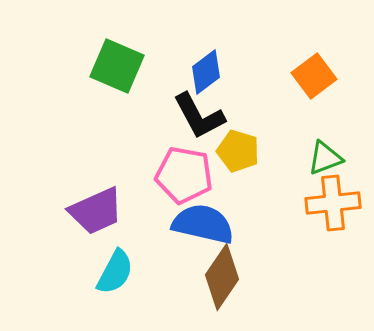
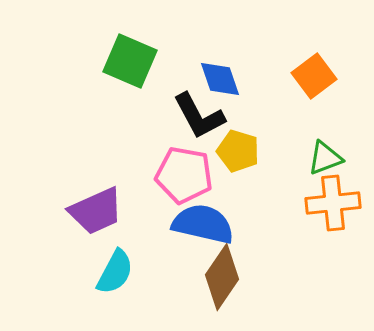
green square: moved 13 px right, 5 px up
blue diamond: moved 14 px right, 7 px down; rotated 72 degrees counterclockwise
